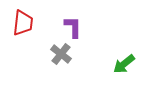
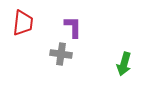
gray cross: rotated 30 degrees counterclockwise
green arrow: rotated 35 degrees counterclockwise
